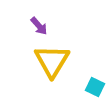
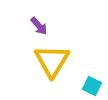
cyan square: moved 3 px left, 1 px up
